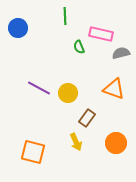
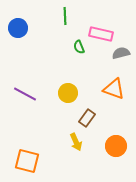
purple line: moved 14 px left, 6 px down
orange circle: moved 3 px down
orange square: moved 6 px left, 9 px down
